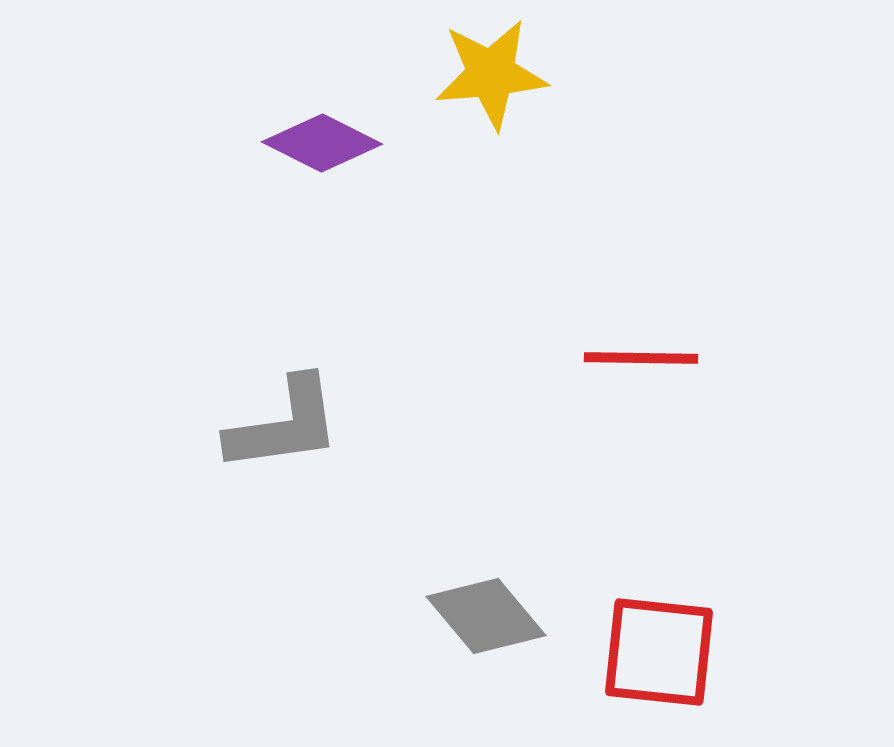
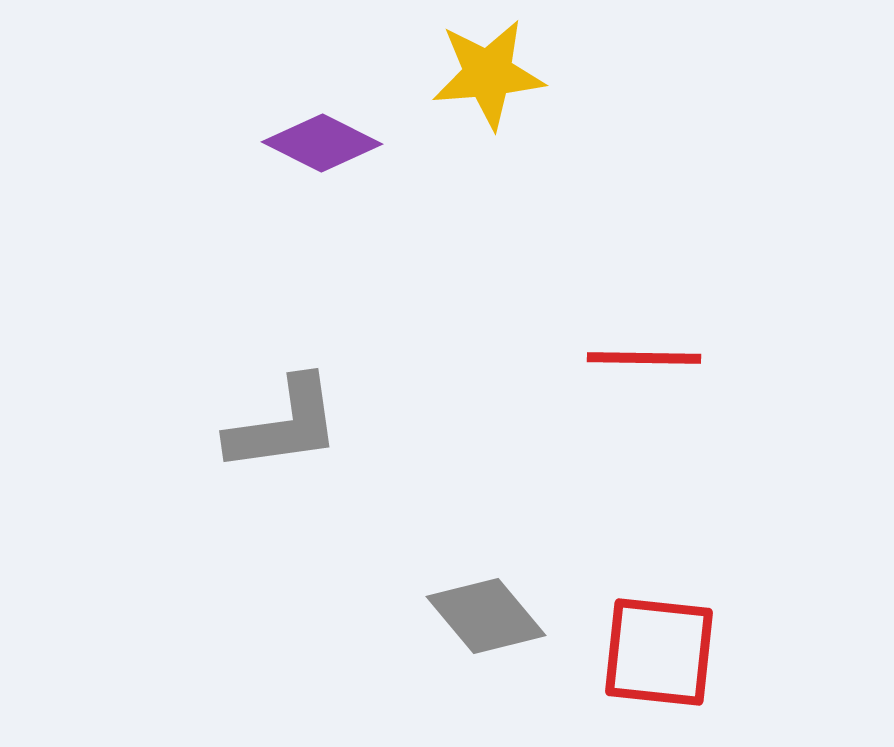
yellow star: moved 3 px left
red line: moved 3 px right
